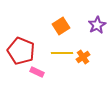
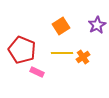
red pentagon: moved 1 px right, 1 px up
